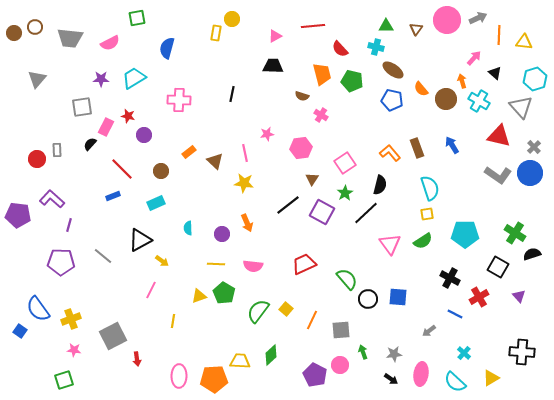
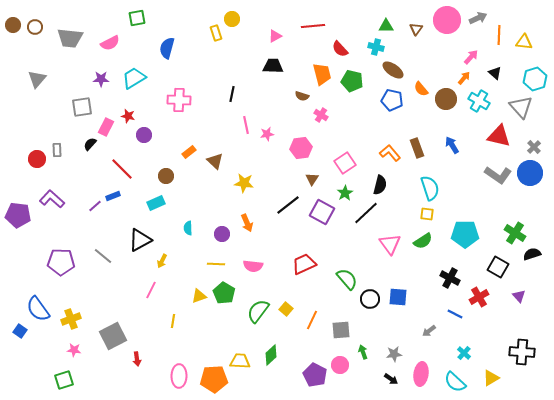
brown circle at (14, 33): moved 1 px left, 8 px up
yellow rectangle at (216, 33): rotated 28 degrees counterclockwise
pink arrow at (474, 58): moved 3 px left, 1 px up
orange arrow at (462, 81): moved 2 px right, 3 px up; rotated 56 degrees clockwise
pink line at (245, 153): moved 1 px right, 28 px up
brown circle at (161, 171): moved 5 px right, 5 px down
yellow square at (427, 214): rotated 16 degrees clockwise
purple line at (69, 225): moved 26 px right, 19 px up; rotated 32 degrees clockwise
yellow arrow at (162, 261): rotated 80 degrees clockwise
black circle at (368, 299): moved 2 px right
